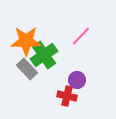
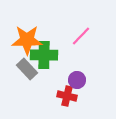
orange star: moved 1 px right, 1 px up
green cross: rotated 36 degrees clockwise
